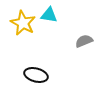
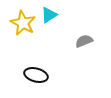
cyan triangle: rotated 42 degrees counterclockwise
